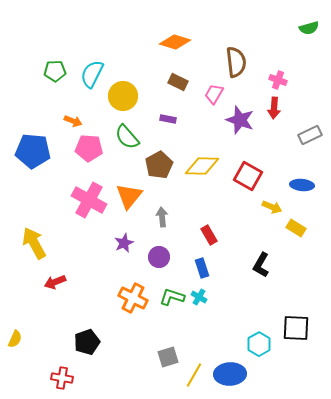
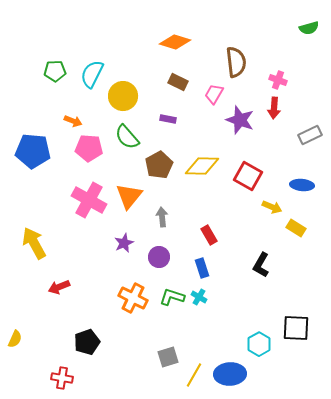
red arrow at (55, 282): moved 4 px right, 5 px down
